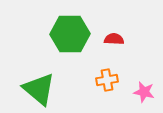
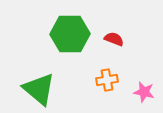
red semicircle: rotated 18 degrees clockwise
